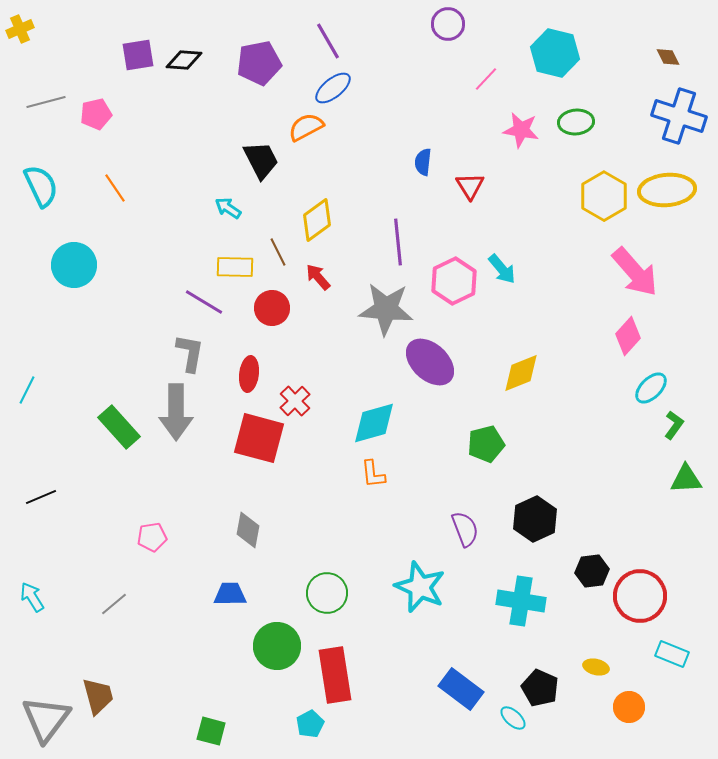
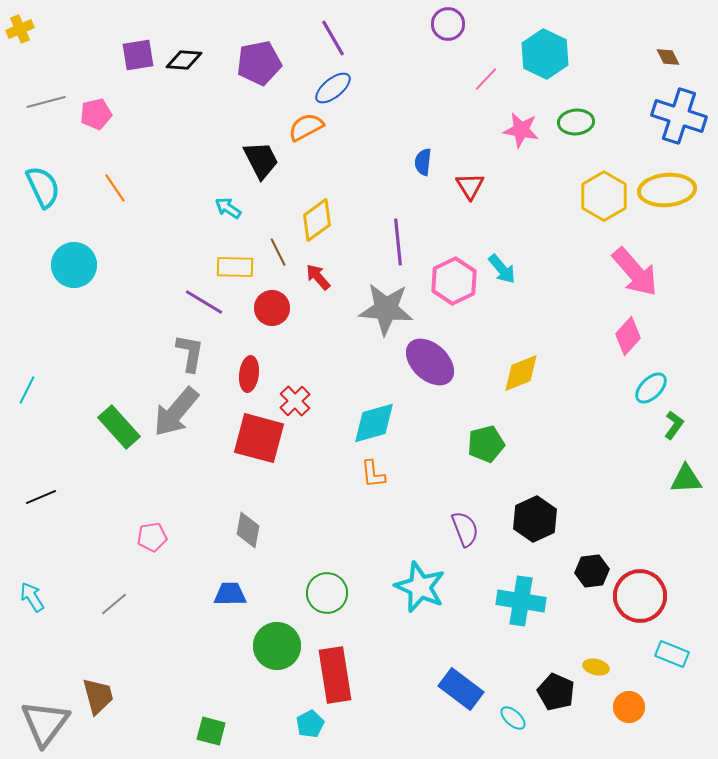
purple line at (328, 41): moved 5 px right, 3 px up
cyan hexagon at (555, 53): moved 10 px left, 1 px down; rotated 12 degrees clockwise
cyan semicircle at (41, 186): moved 2 px right, 1 px down
gray arrow at (176, 412): rotated 40 degrees clockwise
black pentagon at (540, 688): moved 16 px right, 4 px down
gray triangle at (46, 719): moved 1 px left, 4 px down
